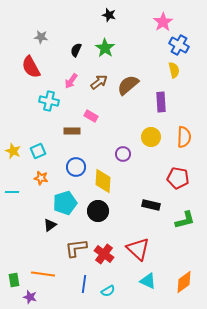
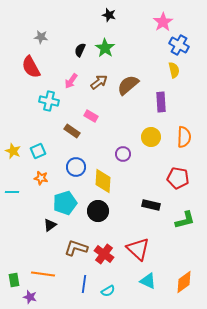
black semicircle: moved 4 px right
brown rectangle: rotated 35 degrees clockwise
brown L-shape: rotated 25 degrees clockwise
